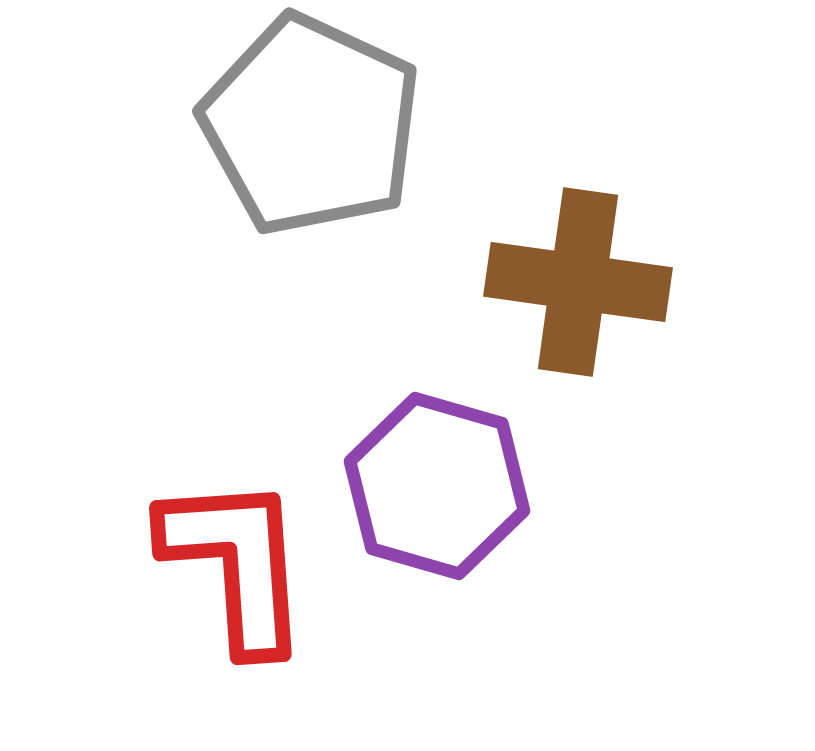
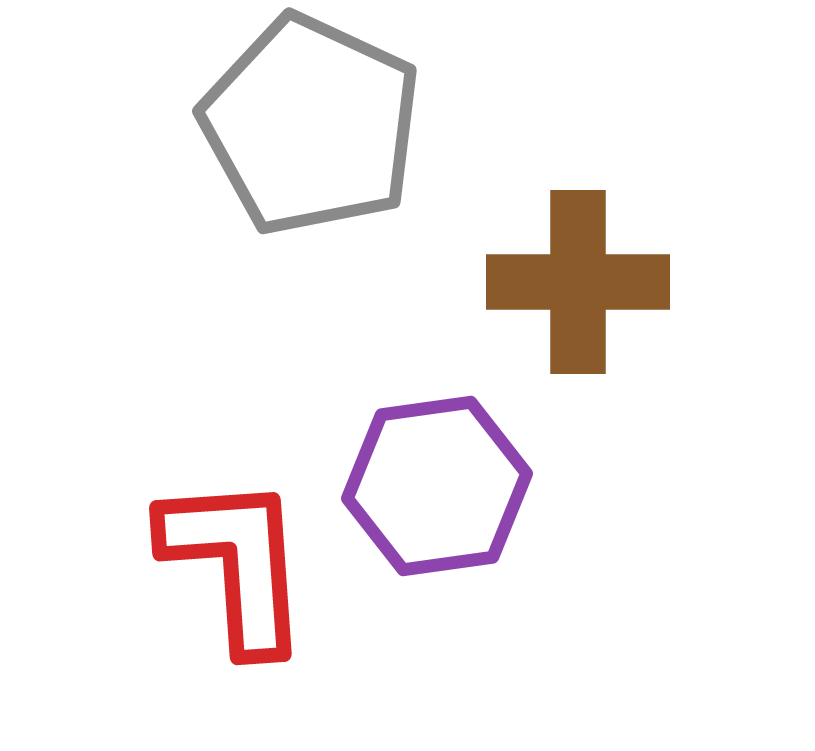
brown cross: rotated 8 degrees counterclockwise
purple hexagon: rotated 24 degrees counterclockwise
